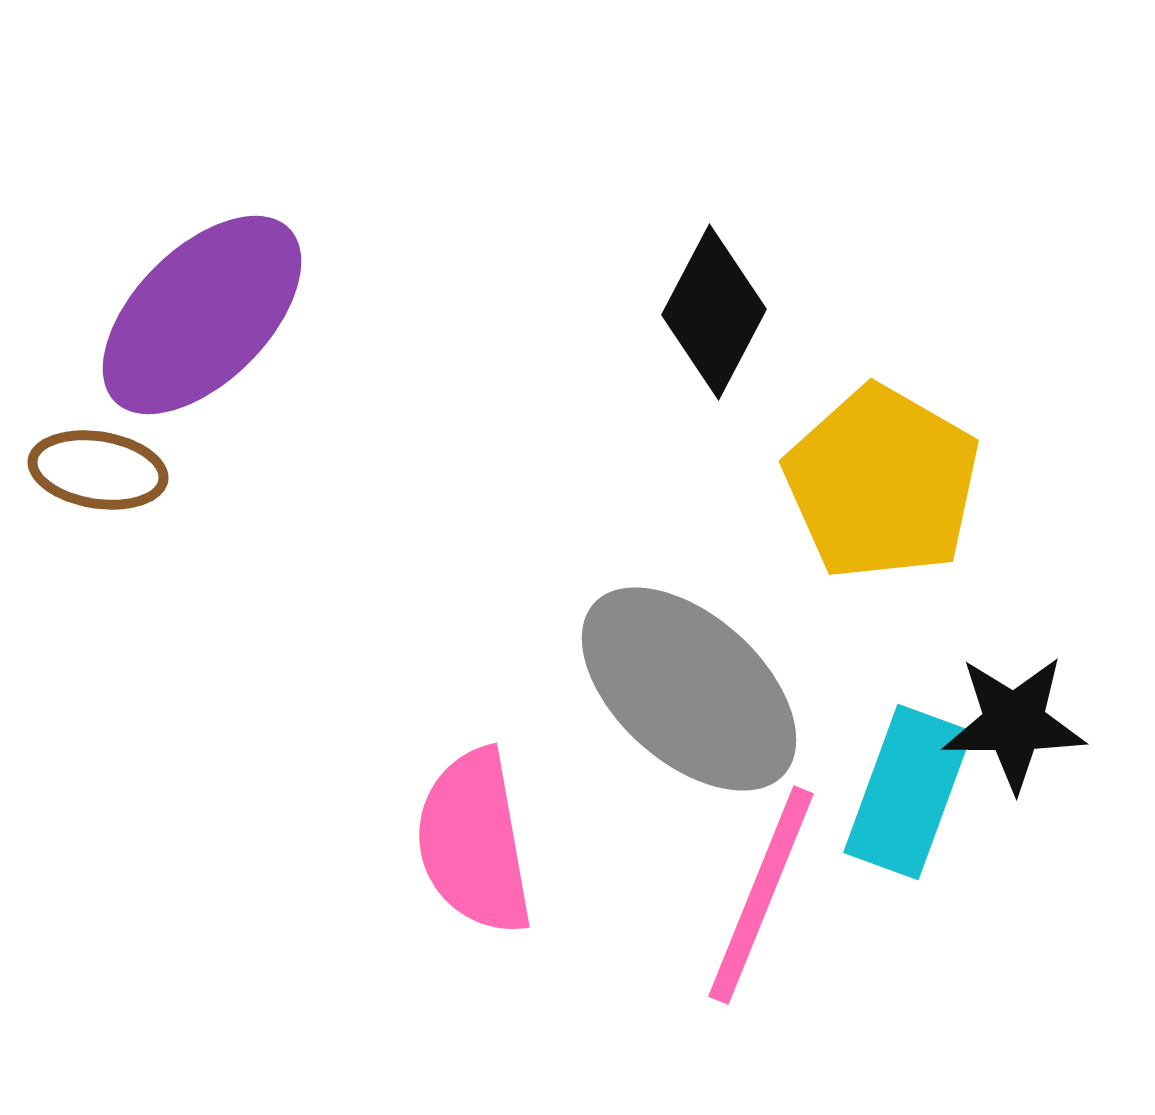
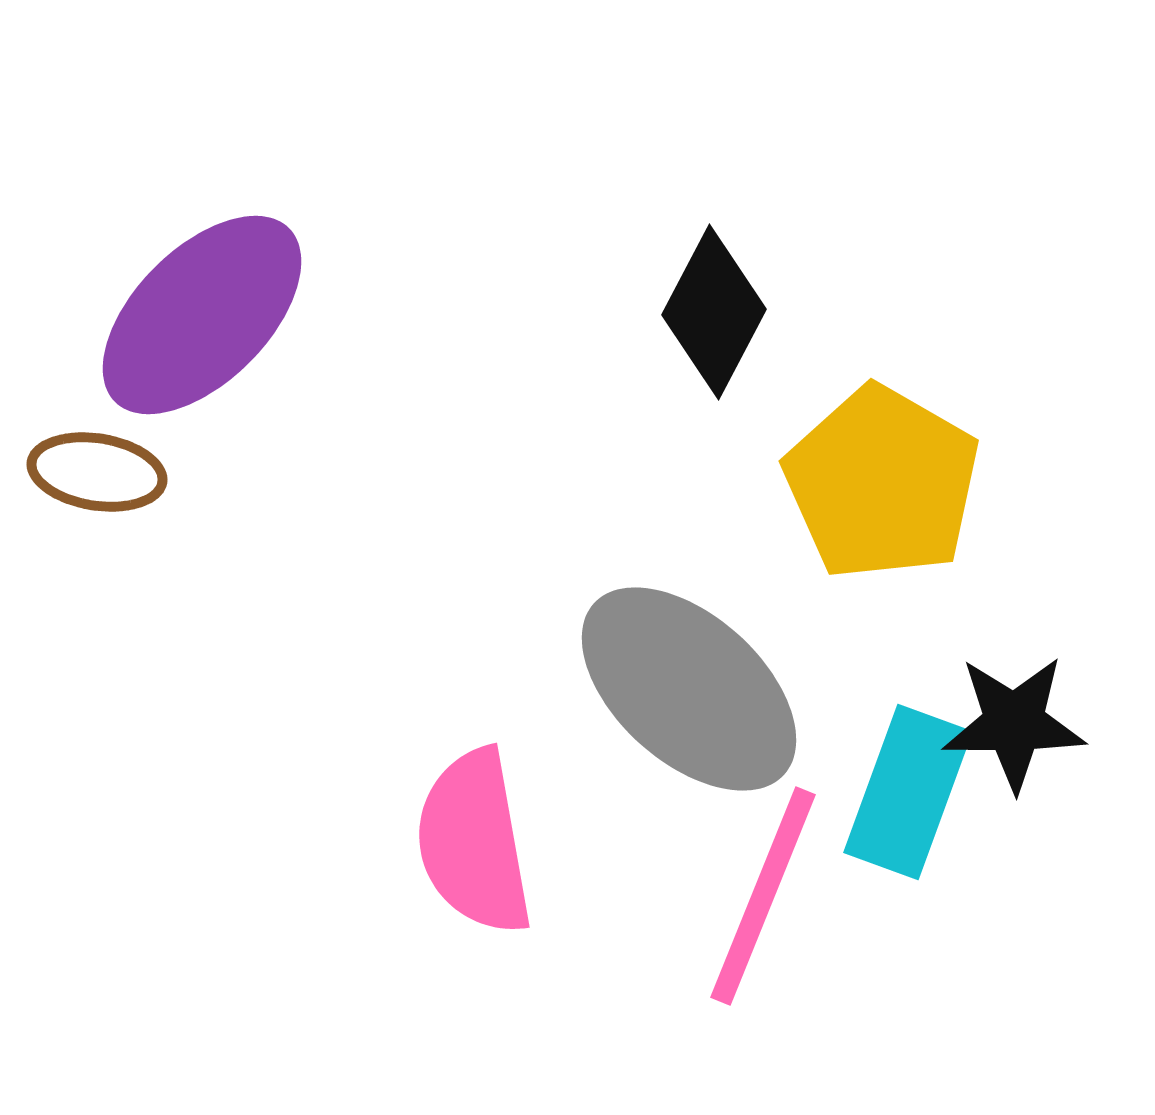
brown ellipse: moved 1 px left, 2 px down
pink line: moved 2 px right, 1 px down
